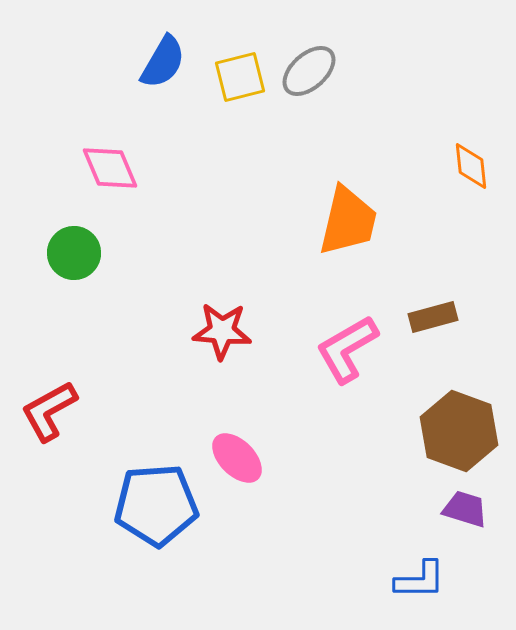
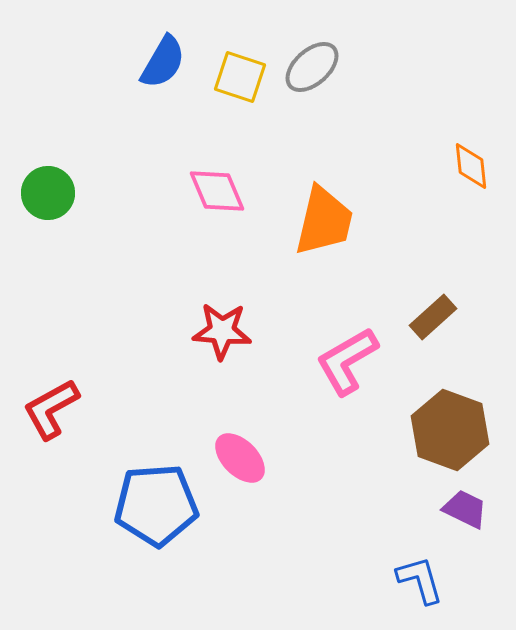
gray ellipse: moved 3 px right, 4 px up
yellow square: rotated 32 degrees clockwise
pink diamond: moved 107 px right, 23 px down
orange trapezoid: moved 24 px left
green circle: moved 26 px left, 60 px up
brown rectangle: rotated 27 degrees counterclockwise
pink L-shape: moved 12 px down
red L-shape: moved 2 px right, 2 px up
brown hexagon: moved 9 px left, 1 px up
pink ellipse: moved 3 px right
purple trapezoid: rotated 9 degrees clockwise
blue L-shape: rotated 106 degrees counterclockwise
